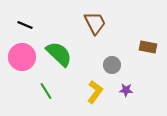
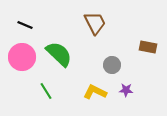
yellow L-shape: rotated 100 degrees counterclockwise
